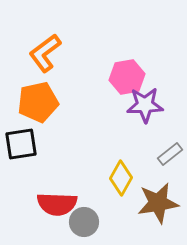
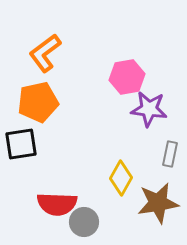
purple star: moved 4 px right, 4 px down; rotated 9 degrees clockwise
gray rectangle: rotated 40 degrees counterclockwise
